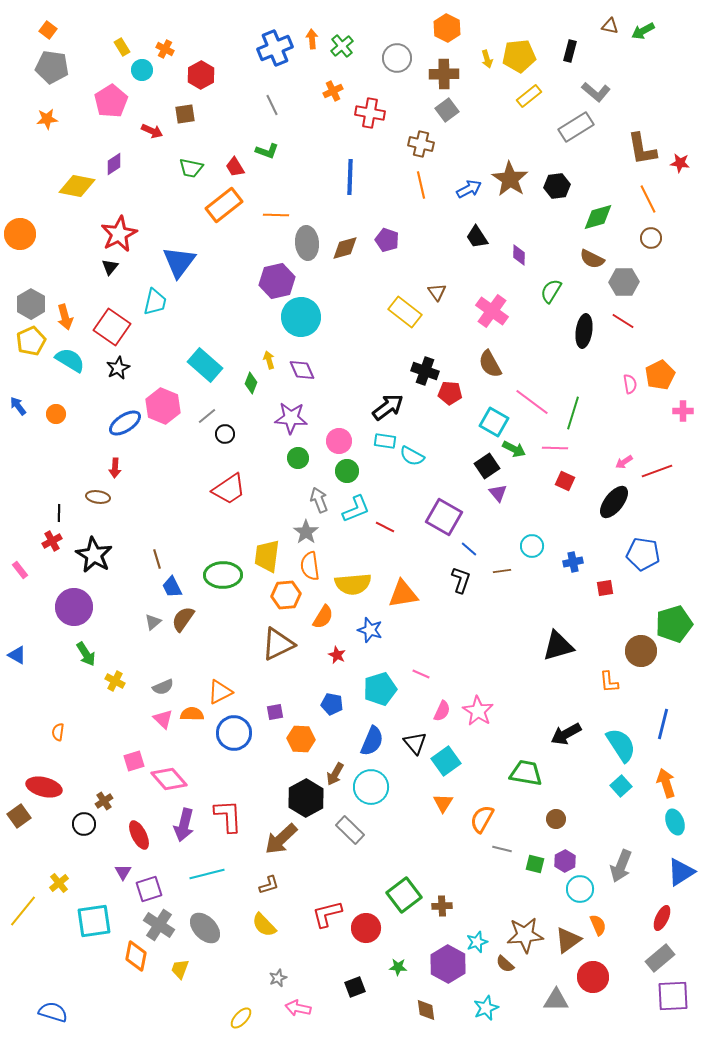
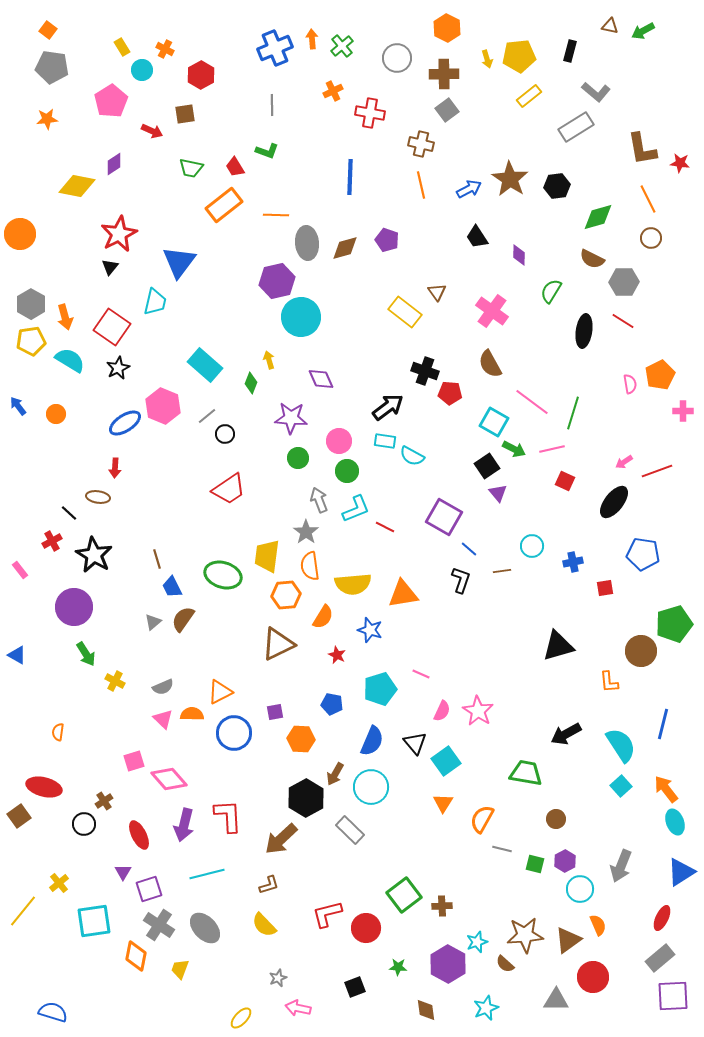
gray line at (272, 105): rotated 25 degrees clockwise
yellow pentagon at (31, 341): rotated 16 degrees clockwise
purple diamond at (302, 370): moved 19 px right, 9 px down
pink line at (555, 448): moved 3 px left, 1 px down; rotated 15 degrees counterclockwise
black line at (59, 513): moved 10 px right; rotated 48 degrees counterclockwise
green ellipse at (223, 575): rotated 18 degrees clockwise
orange arrow at (666, 783): moved 6 px down; rotated 20 degrees counterclockwise
